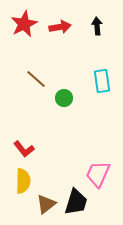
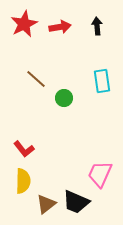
pink trapezoid: moved 2 px right
black trapezoid: rotated 96 degrees clockwise
